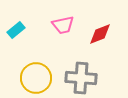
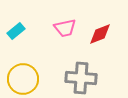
pink trapezoid: moved 2 px right, 3 px down
cyan rectangle: moved 1 px down
yellow circle: moved 13 px left, 1 px down
